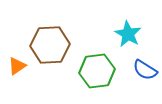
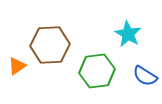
blue semicircle: moved 6 px down
